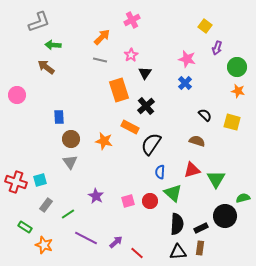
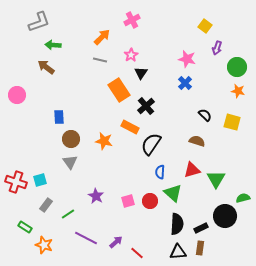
black triangle at (145, 73): moved 4 px left
orange rectangle at (119, 90): rotated 15 degrees counterclockwise
